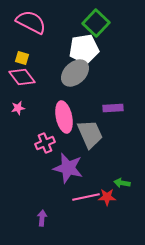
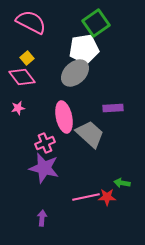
green square: rotated 12 degrees clockwise
yellow square: moved 5 px right; rotated 32 degrees clockwise
gray trapezoid: rotated 24 degrees counterclockwise
purple star: moved 24 px left
